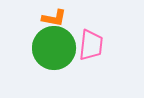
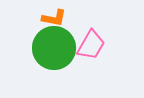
pink trapezoid: rotated 24 degrees clockwise
